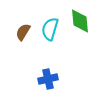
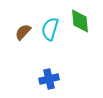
brown semicircle: rotated 12 degrees clockwise
blue cross: moved 1 px right
